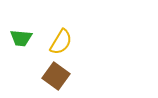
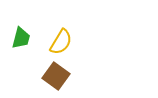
green trapezoid: rotated 80 degrees counterclockwise
